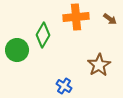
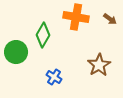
orange cross: rotated 15 degrees clockwise
green circle: moved 1 px left, 2 px down
blue cross: moved 10 px left, 9 px up
